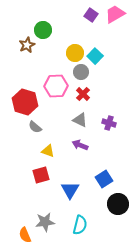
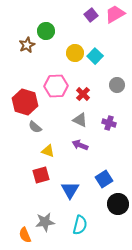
purple square: rotated 16 degrees clockwise
green circle: moved 3 px right, 1 px down
gray circle: moved 36 px right, 13 px down
